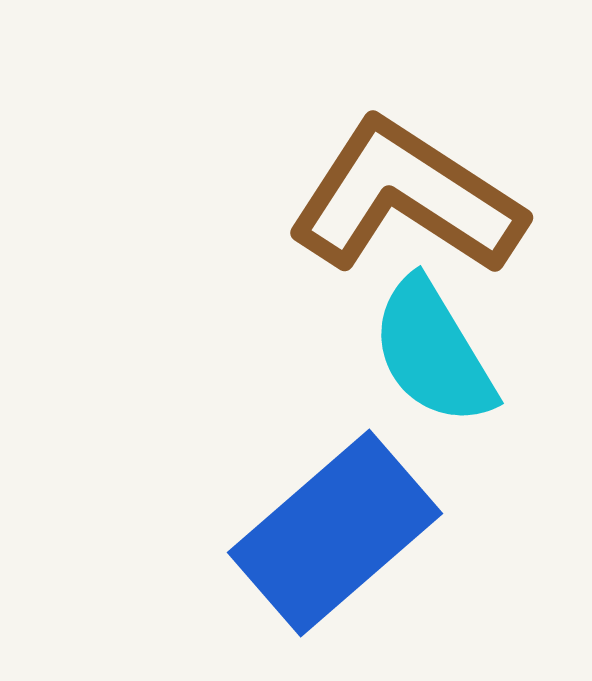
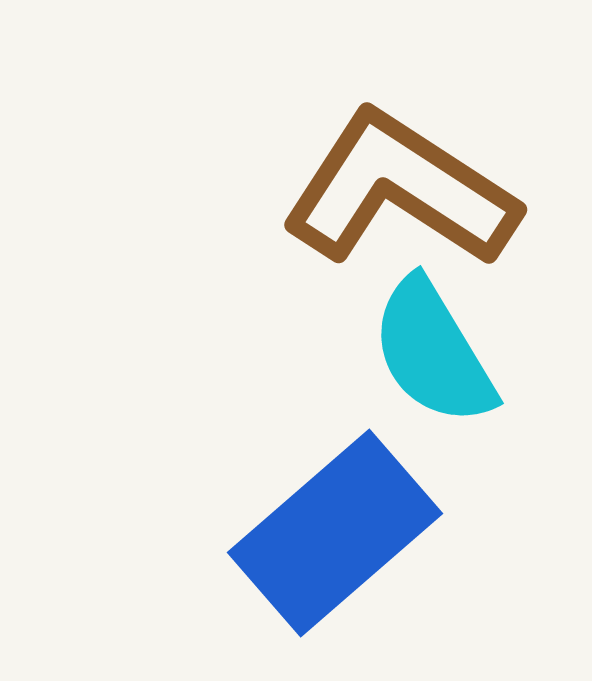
brown L-shape: moved 6 px left, 8 px up
